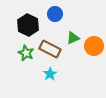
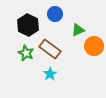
green triangle: moved 5 px right, 8 px up
brown rectangle: rotated 10 degrees clockwise
